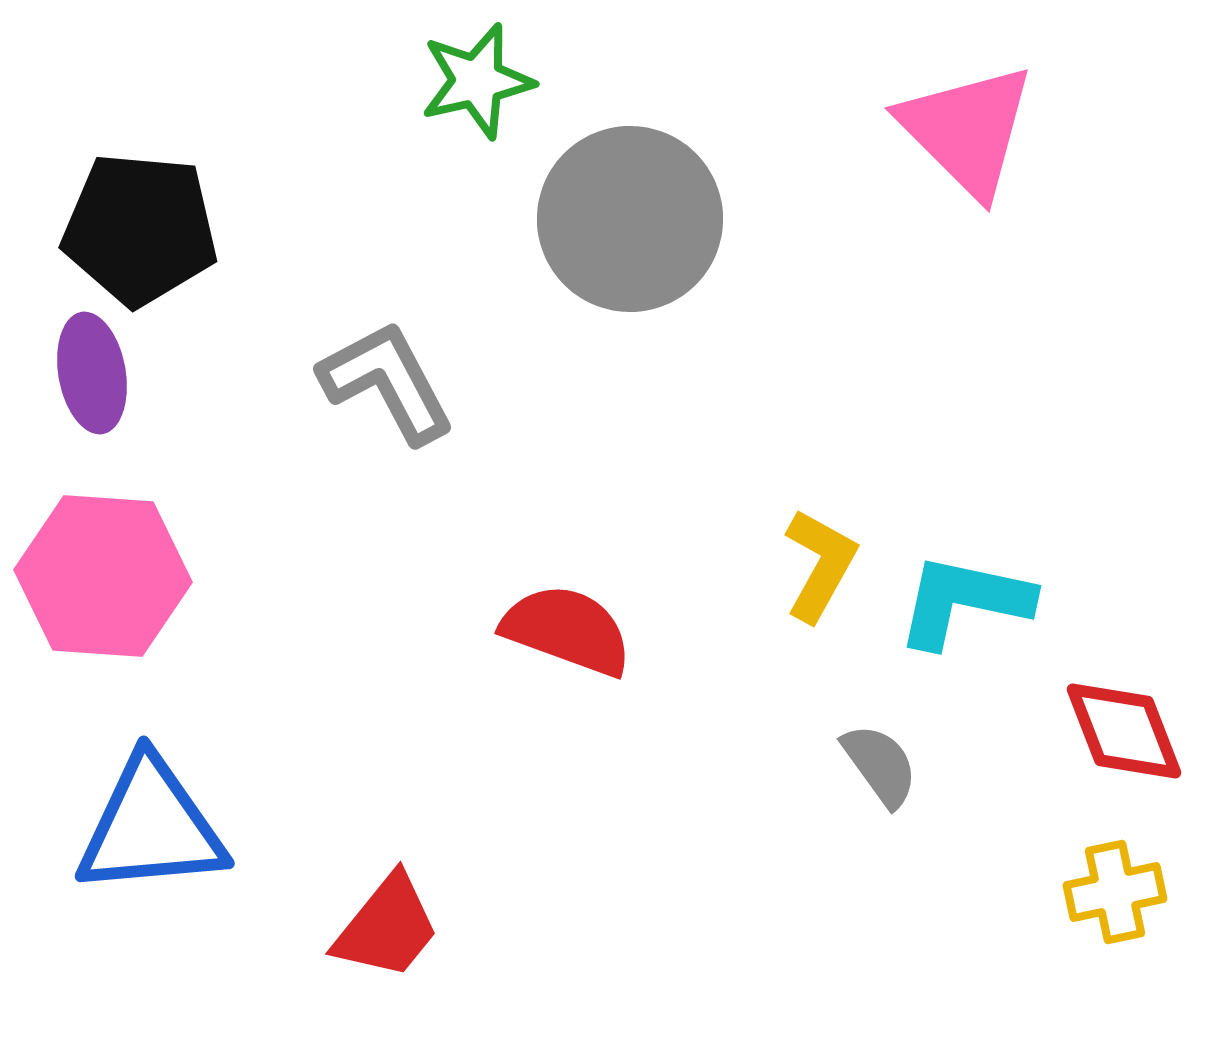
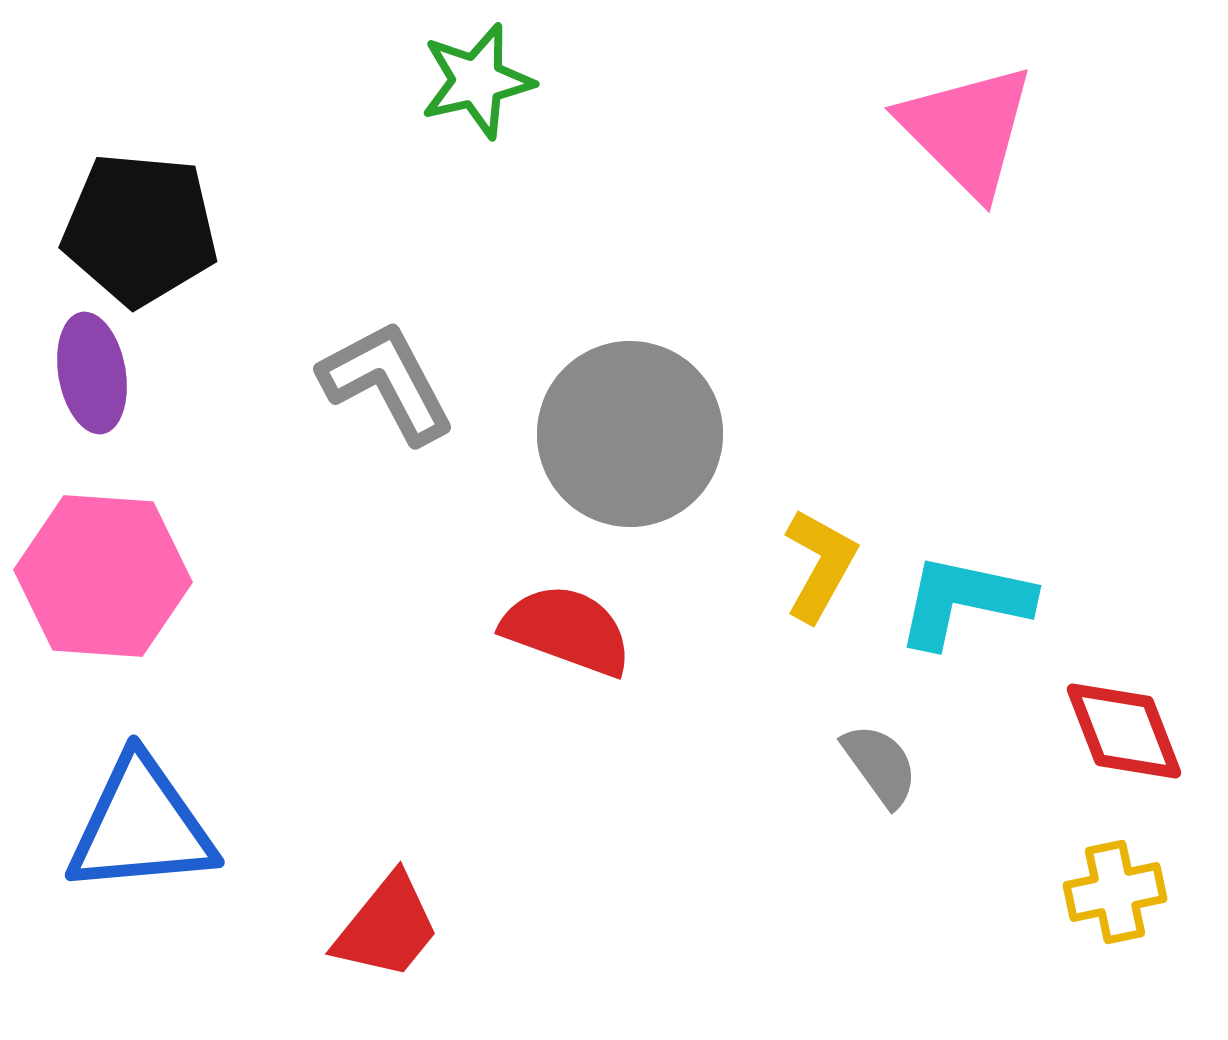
gray circle: moved 215 px down
blue triangle: moved 10 px left, 1 px up
